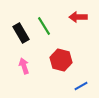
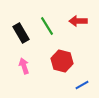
red arrow: moved 4 px down
green line: moved 3 px right
red hexagon: moved 1 px right, 1 px down
blue line: moved 1 px right, 1 px up
